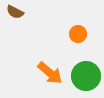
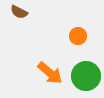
brown semicircle: moved 4 px right
orange circle: moved 2 px down
